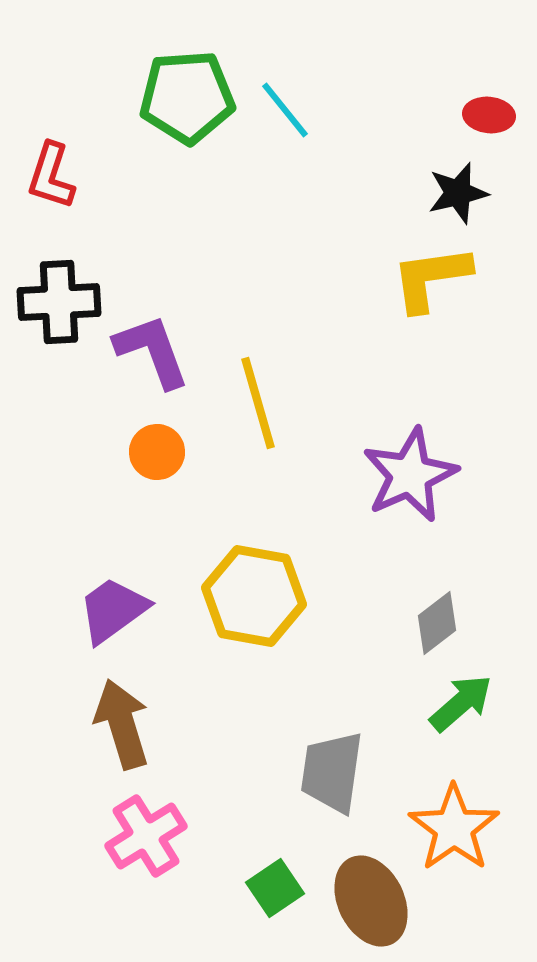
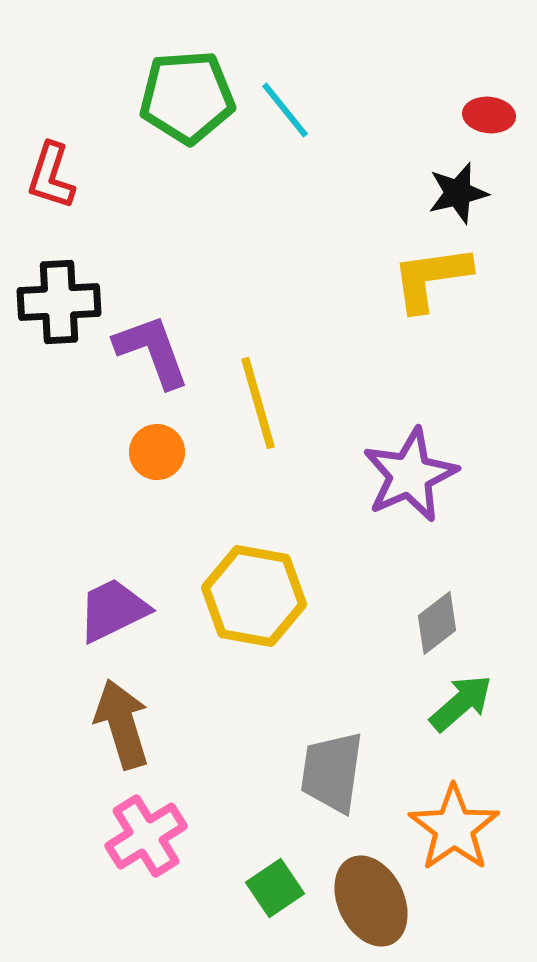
purple trapezoid: rotated 10 degrees clockwise
